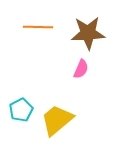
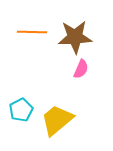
orange line: moved 6 px left, 5 px down
brown star: moved 13 px left, 4 px down
